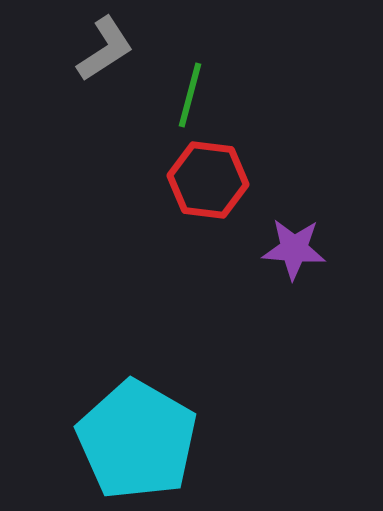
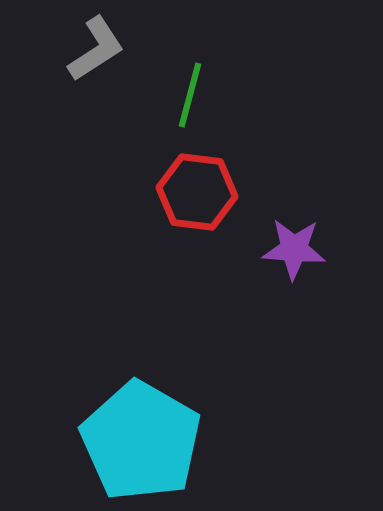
gray L-shape: moved 9 px left
red hexagon: moved 11 px left, 12 px down
cyan pentagon: moved 4 px right, 1 px down
